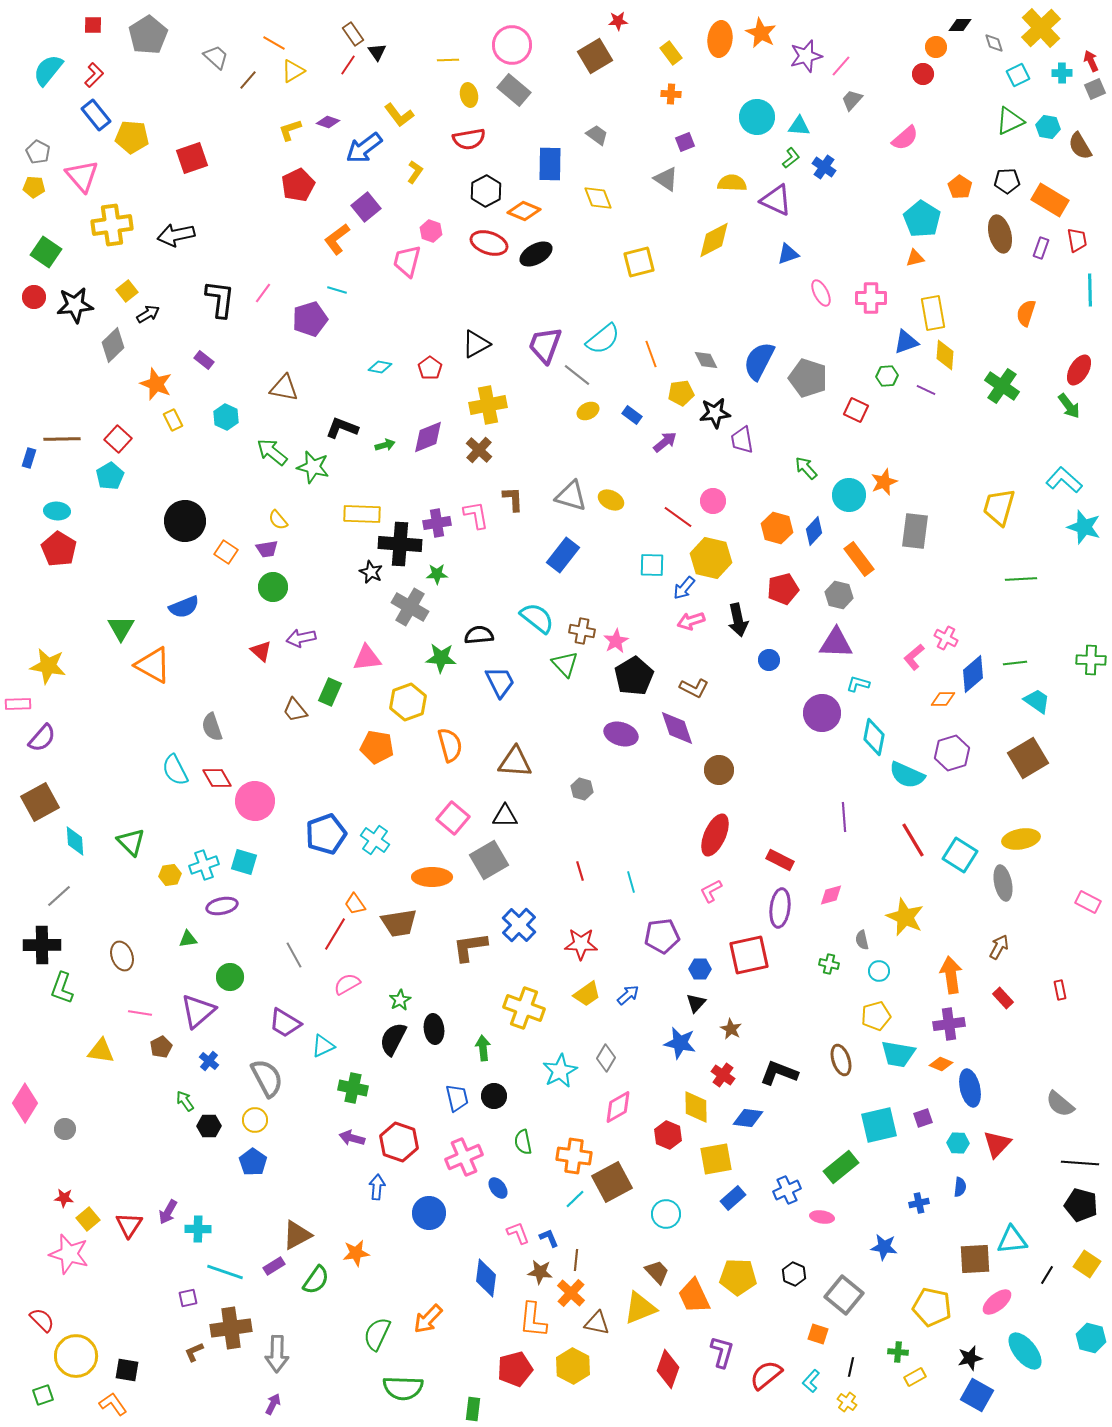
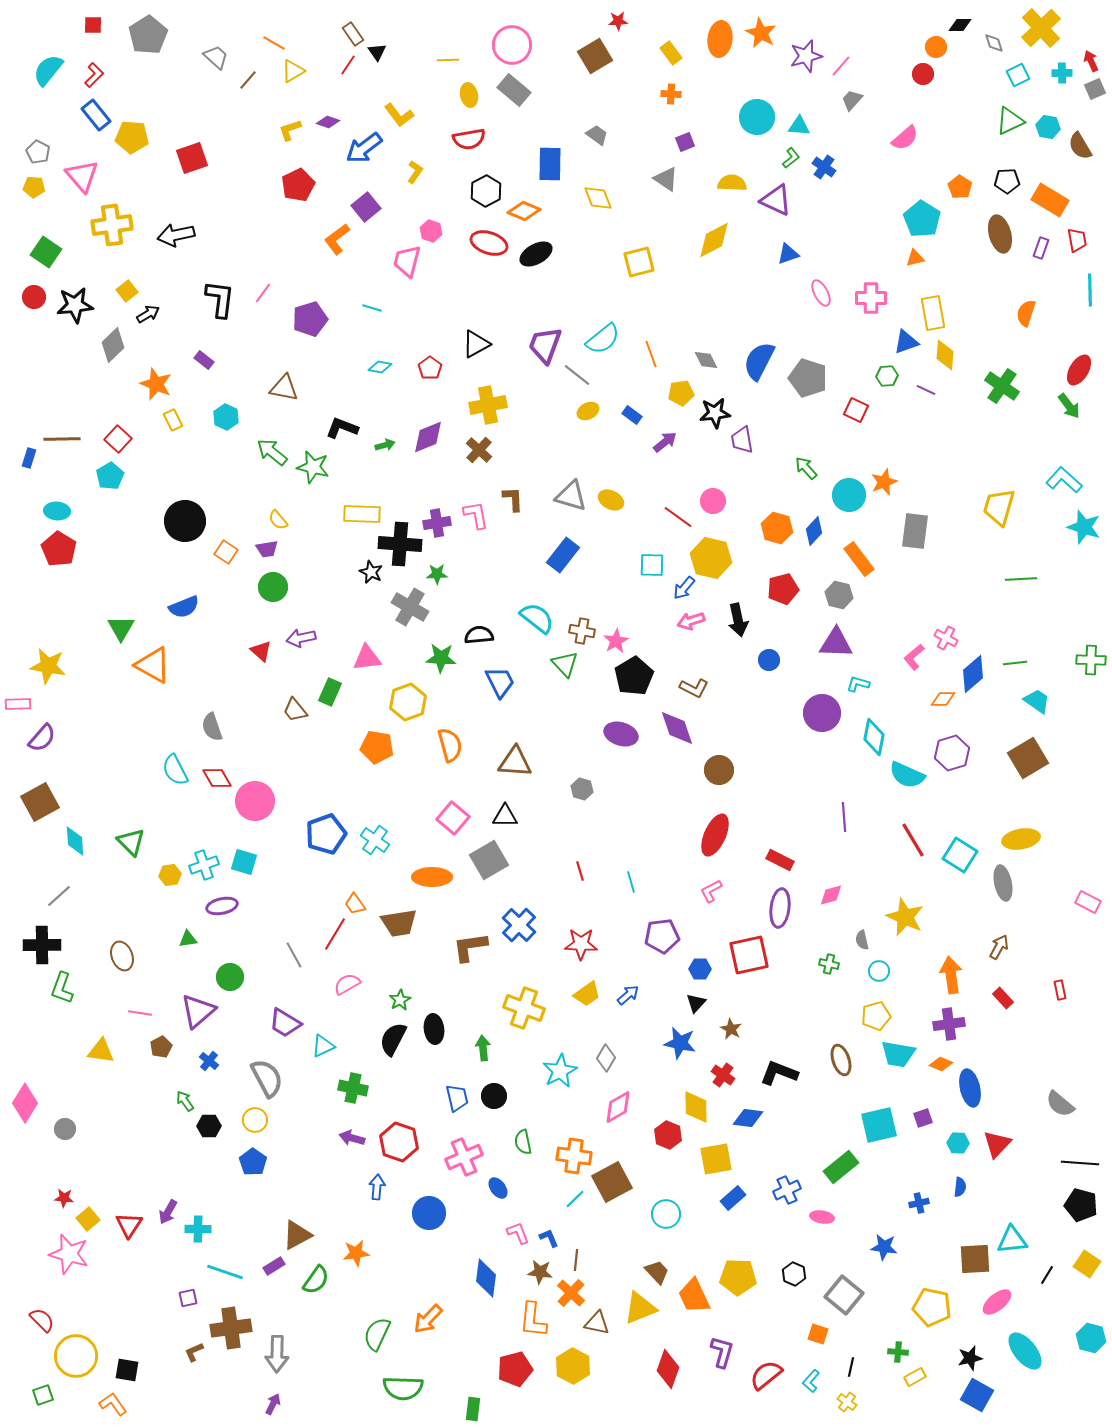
cyan line at (337, 290): moved 35 px right, 18 px down
